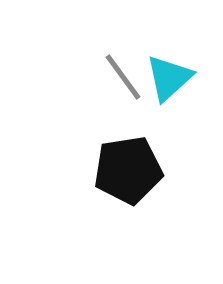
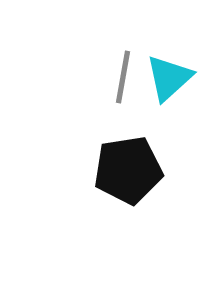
gray line: rotated 46 degrees clockwise
